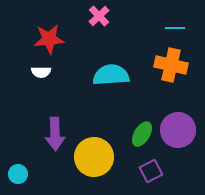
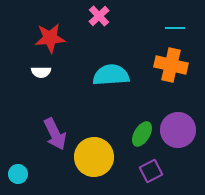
red star: moved 1 px right, 1 px up
purple arrow: rotated 24 degrees counterclockwise
